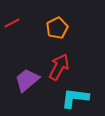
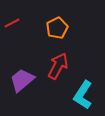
red arrow: moved 1 px left, 1 px up
purple trapezoid: moved 5 px left
cyan L-shape: moved 8 px right, 3 px up; rotated 64 degrees counterclockwise
